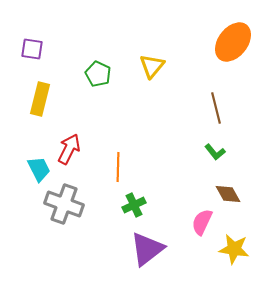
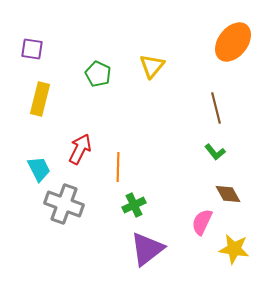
red arrow: moved 11 px right
